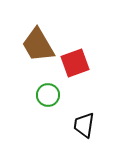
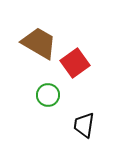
brown trapezoid: moved 1 px right, 2 px up; rotated 150 degrees clockwise
red square: rotated 16 degrees counterclockwise
